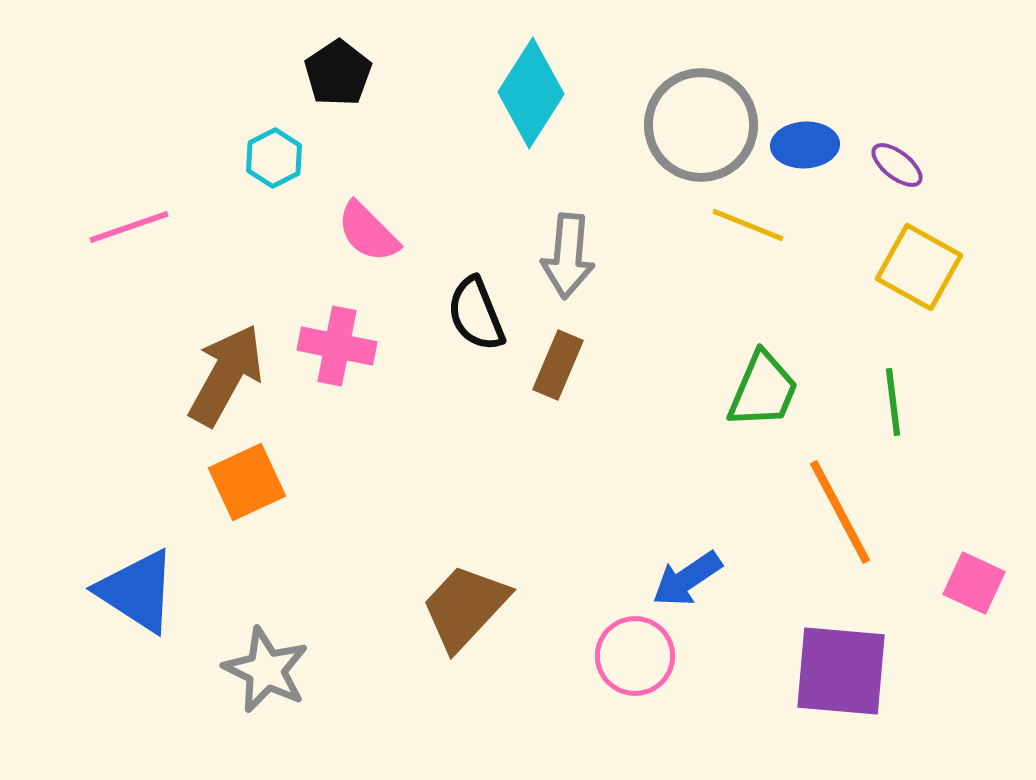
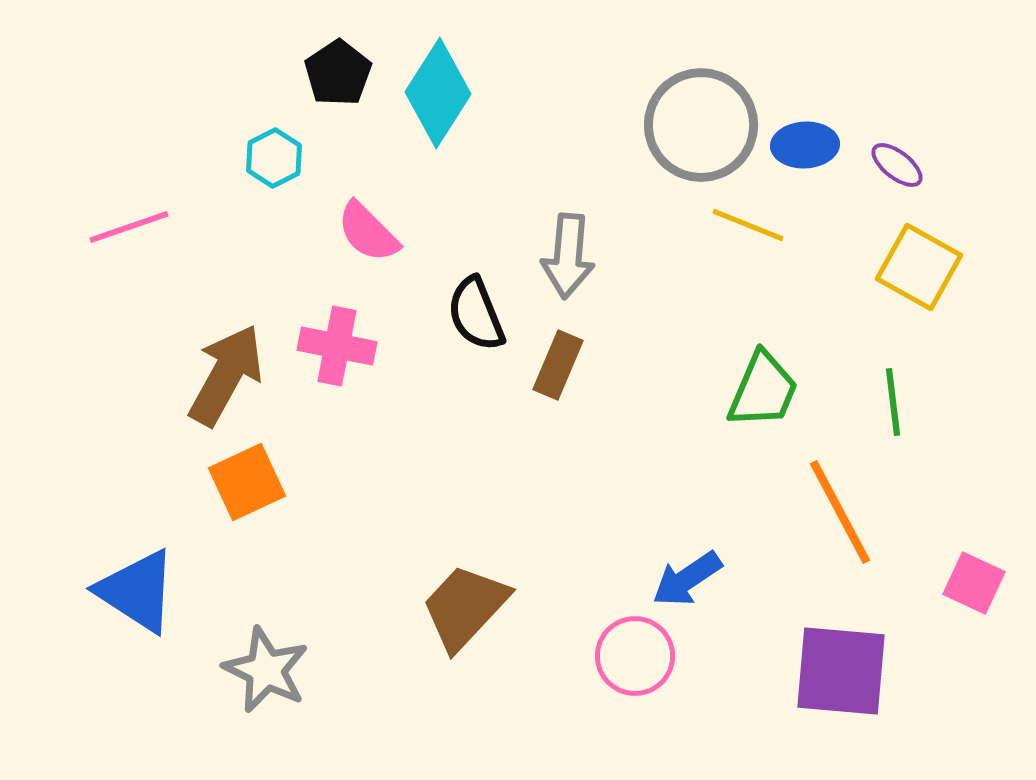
cyan diamond: moved 93 px left
